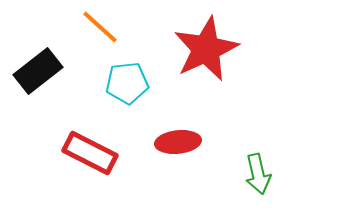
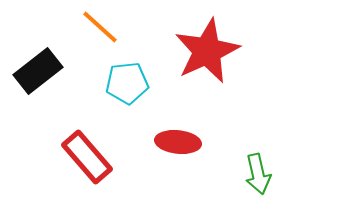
red star: moved 1 px right, 2 px down
red ellipse: rotated 12 degrees clockwise
red rectangle: moved 3 px left, 4 px down; rotated 22 degrees clockwise
